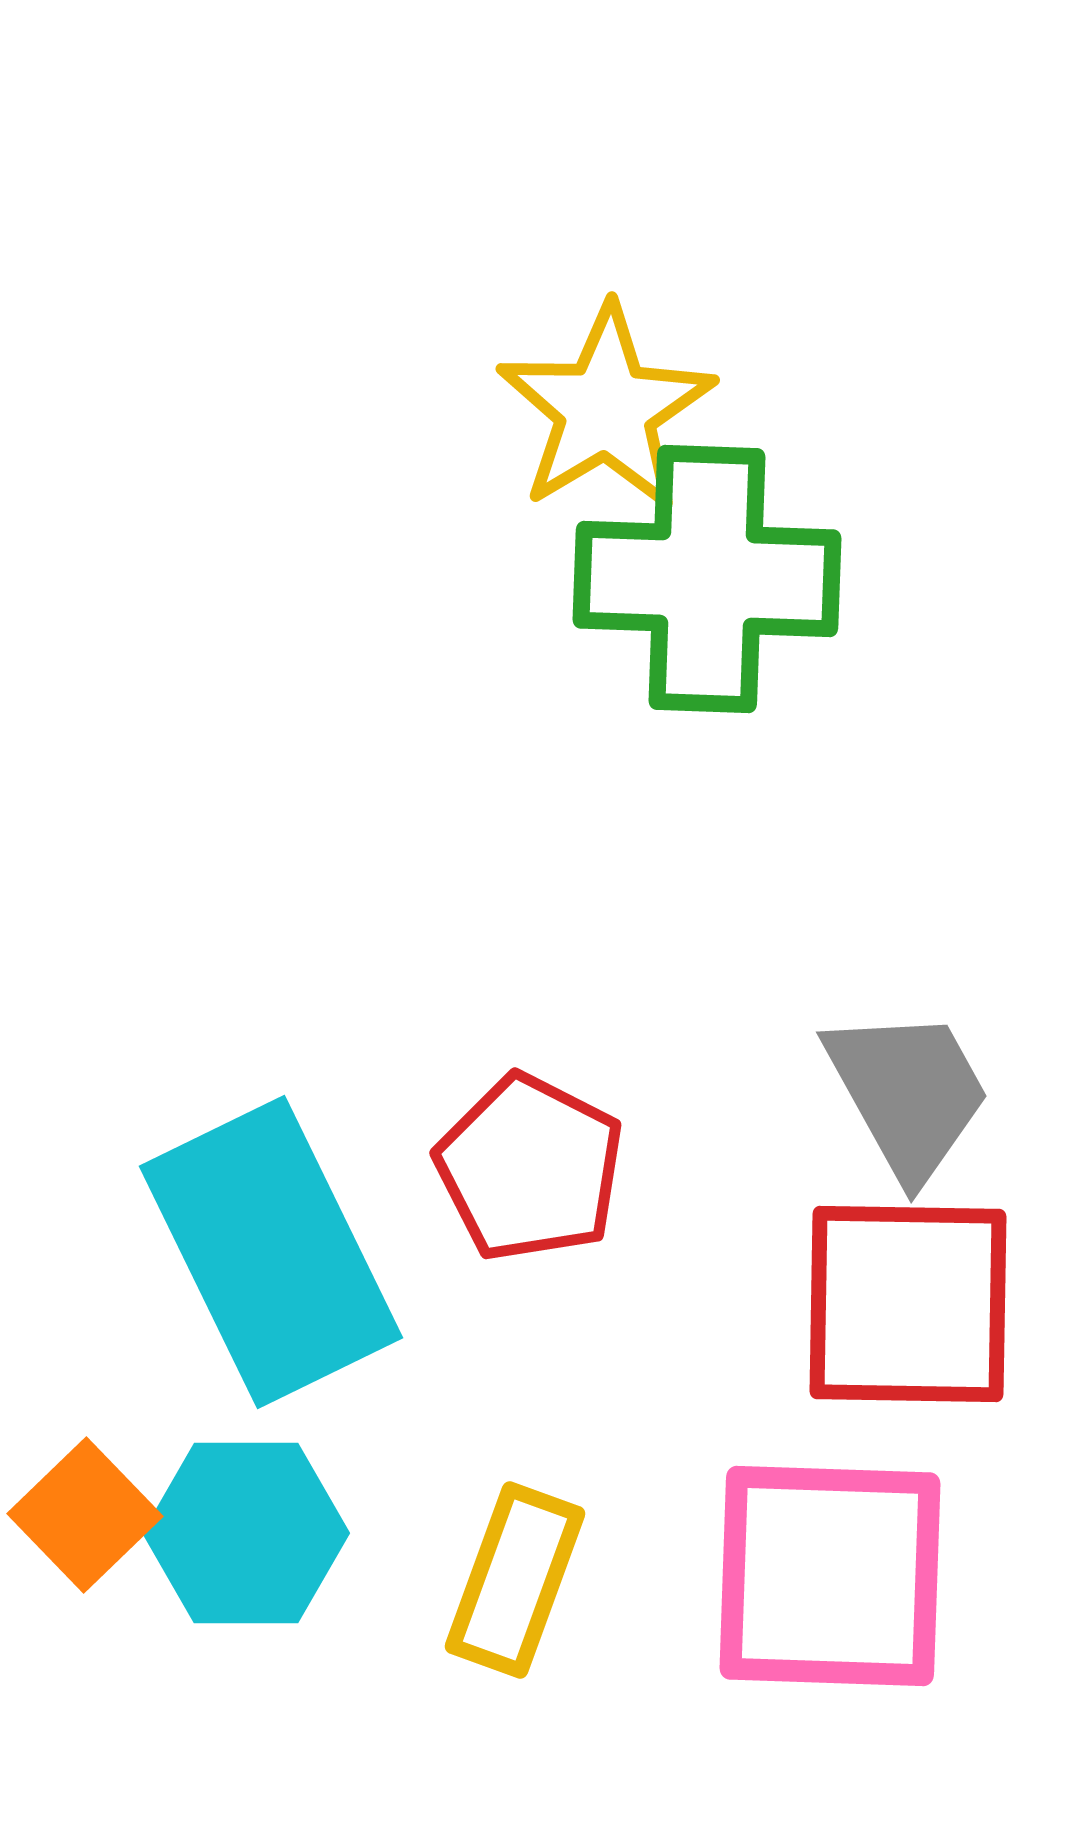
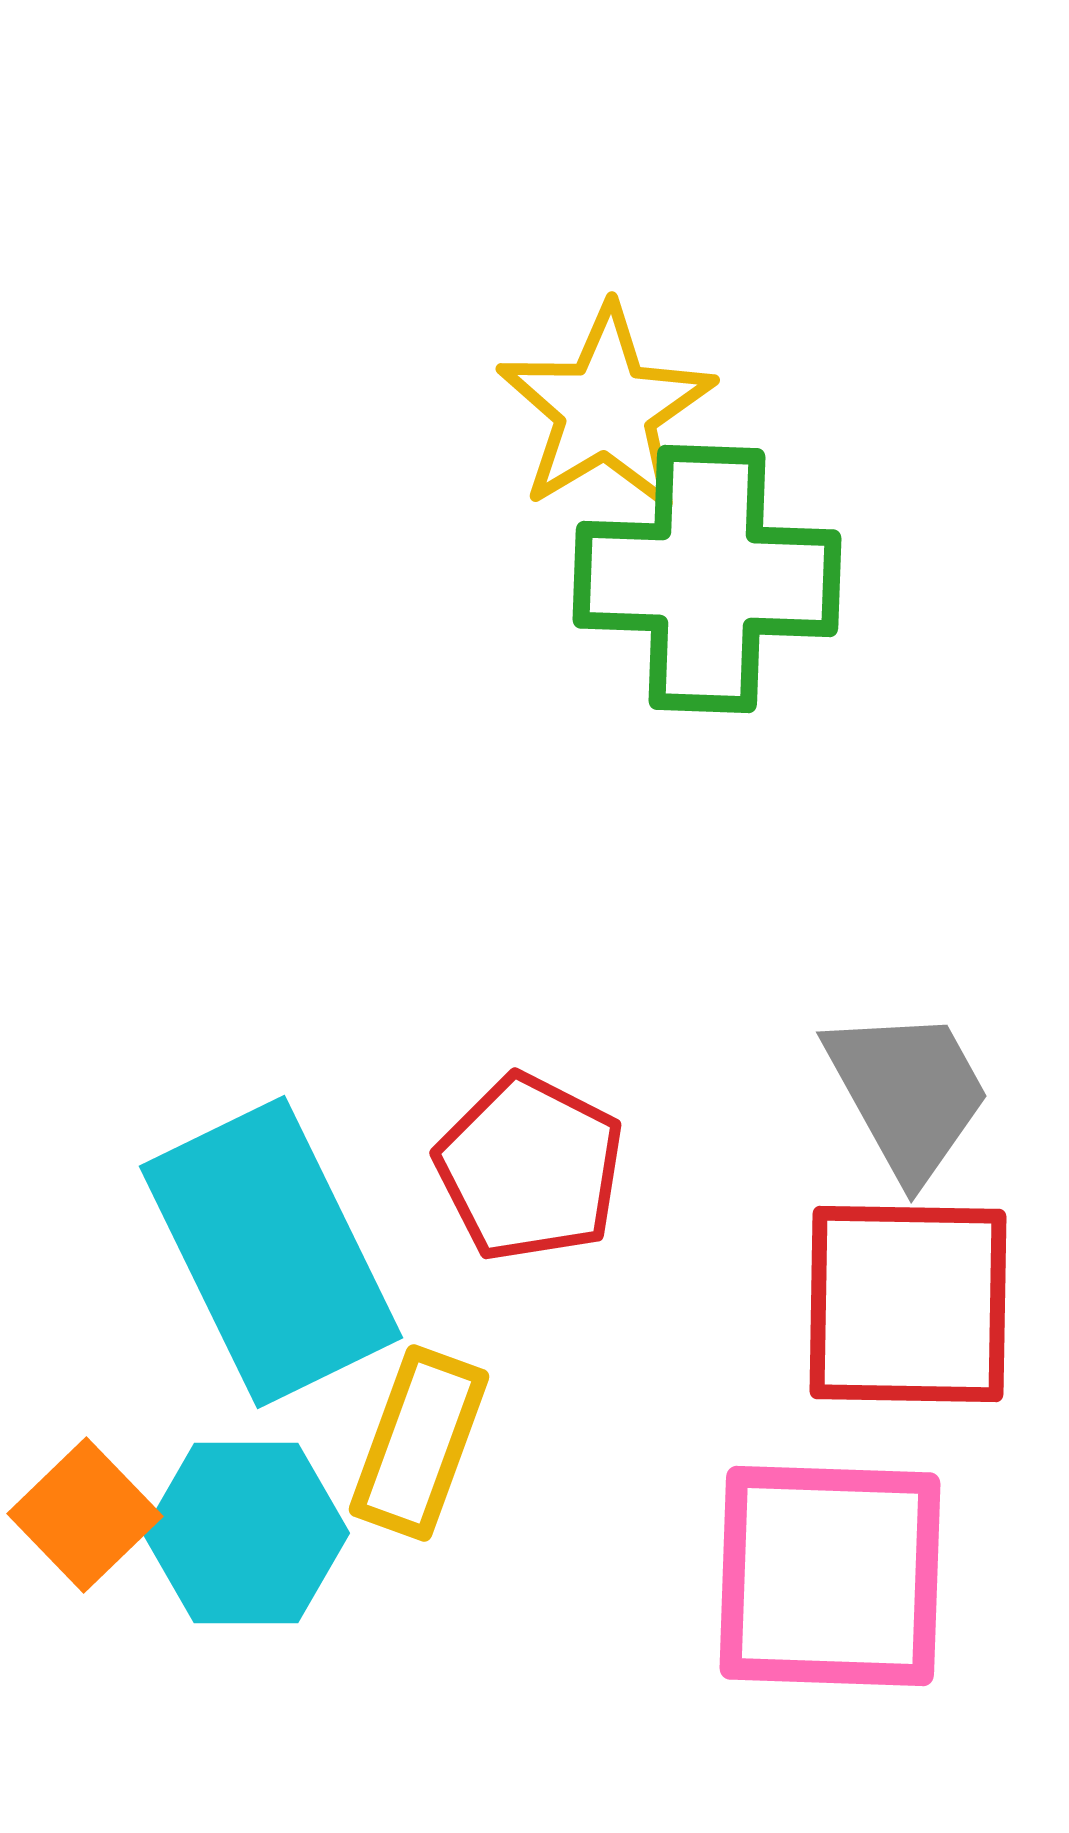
yellow rectangle: moved 96 px left, 137 px up
